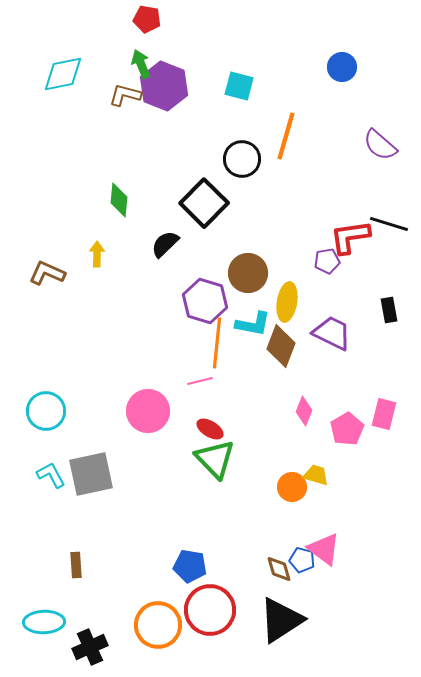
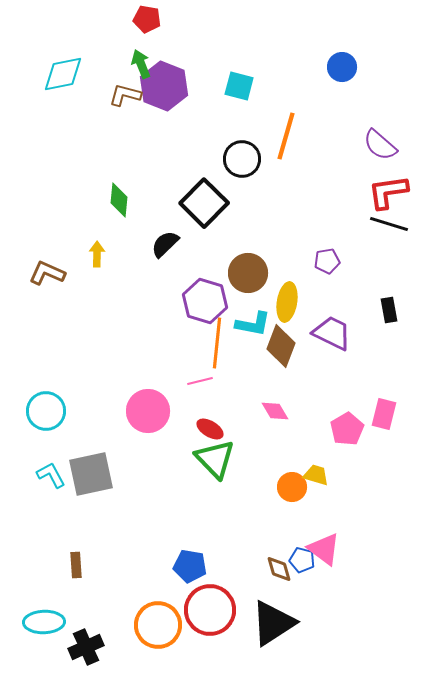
red L-shape at (350, 237): moved 38 px right, 45 px up
pink diamond at (304, 411): moved 29 px left; rotated 52 degrees counterclockwise
black triangle at (281, 620): moved 8 px left, 3 px down
black cross at (90, 647): moved 4 px left
